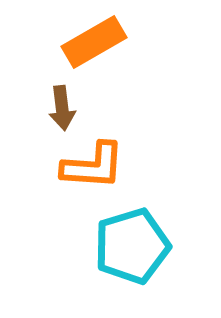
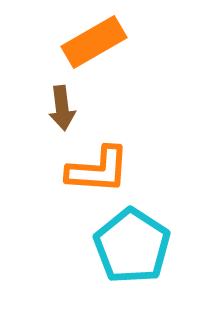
orange L-shape: moved 5 px right, 4 px down
cyan pentagon: rotated 22 degrees counterclockwise
